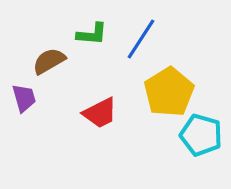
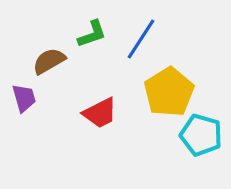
green L-shape: rotated 24 degrees counterclockwise
